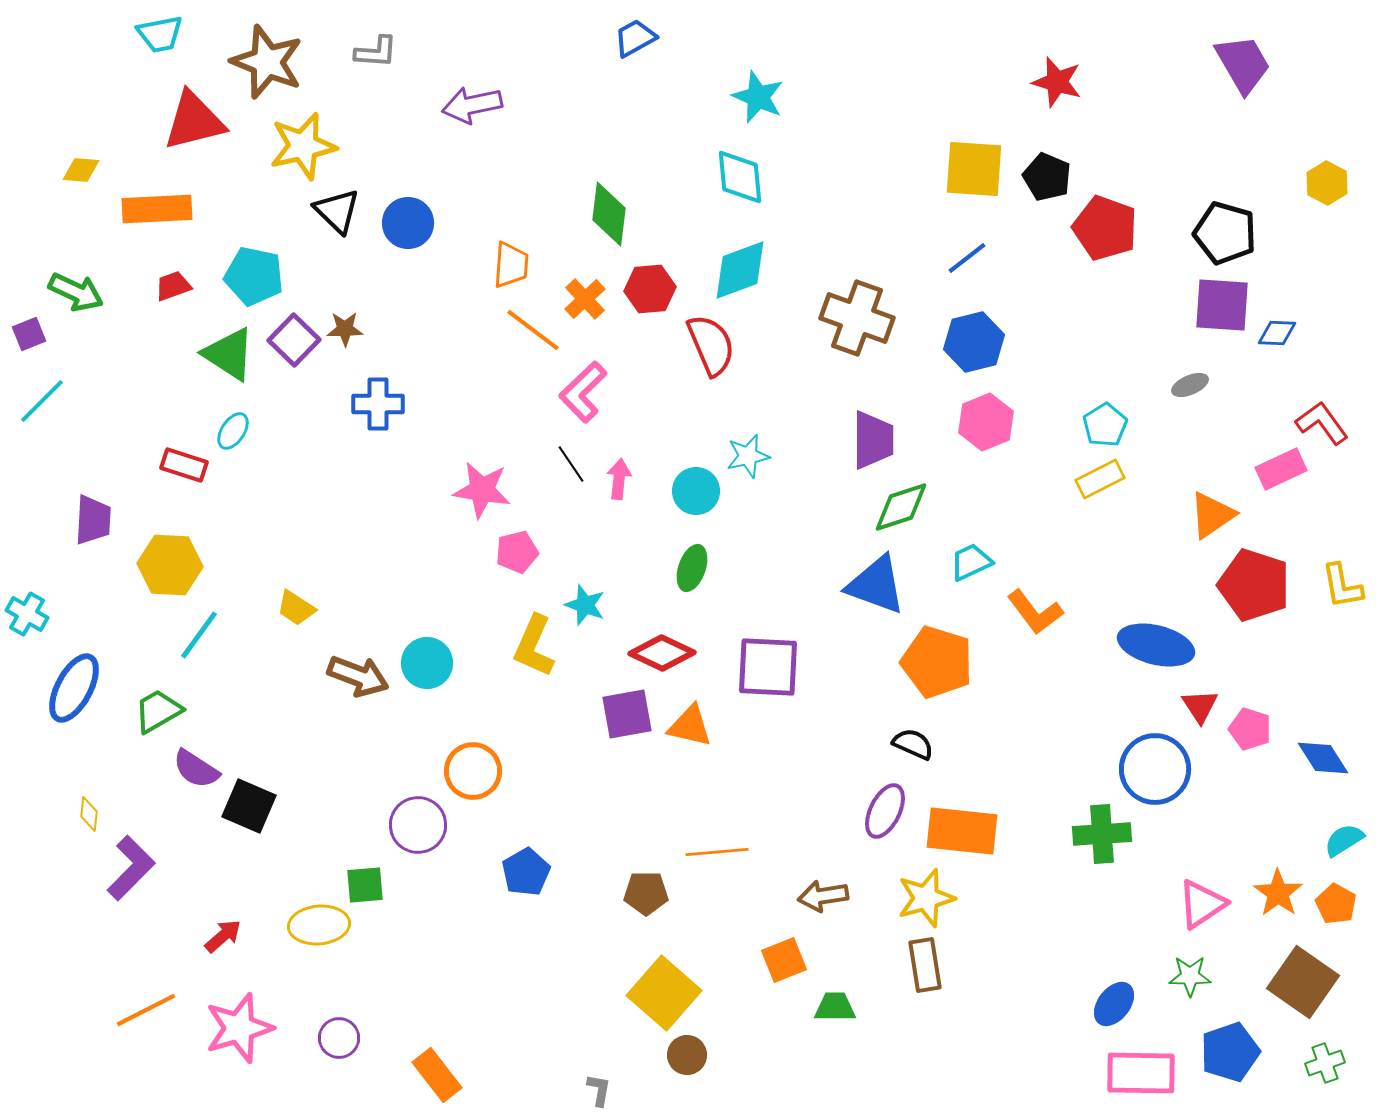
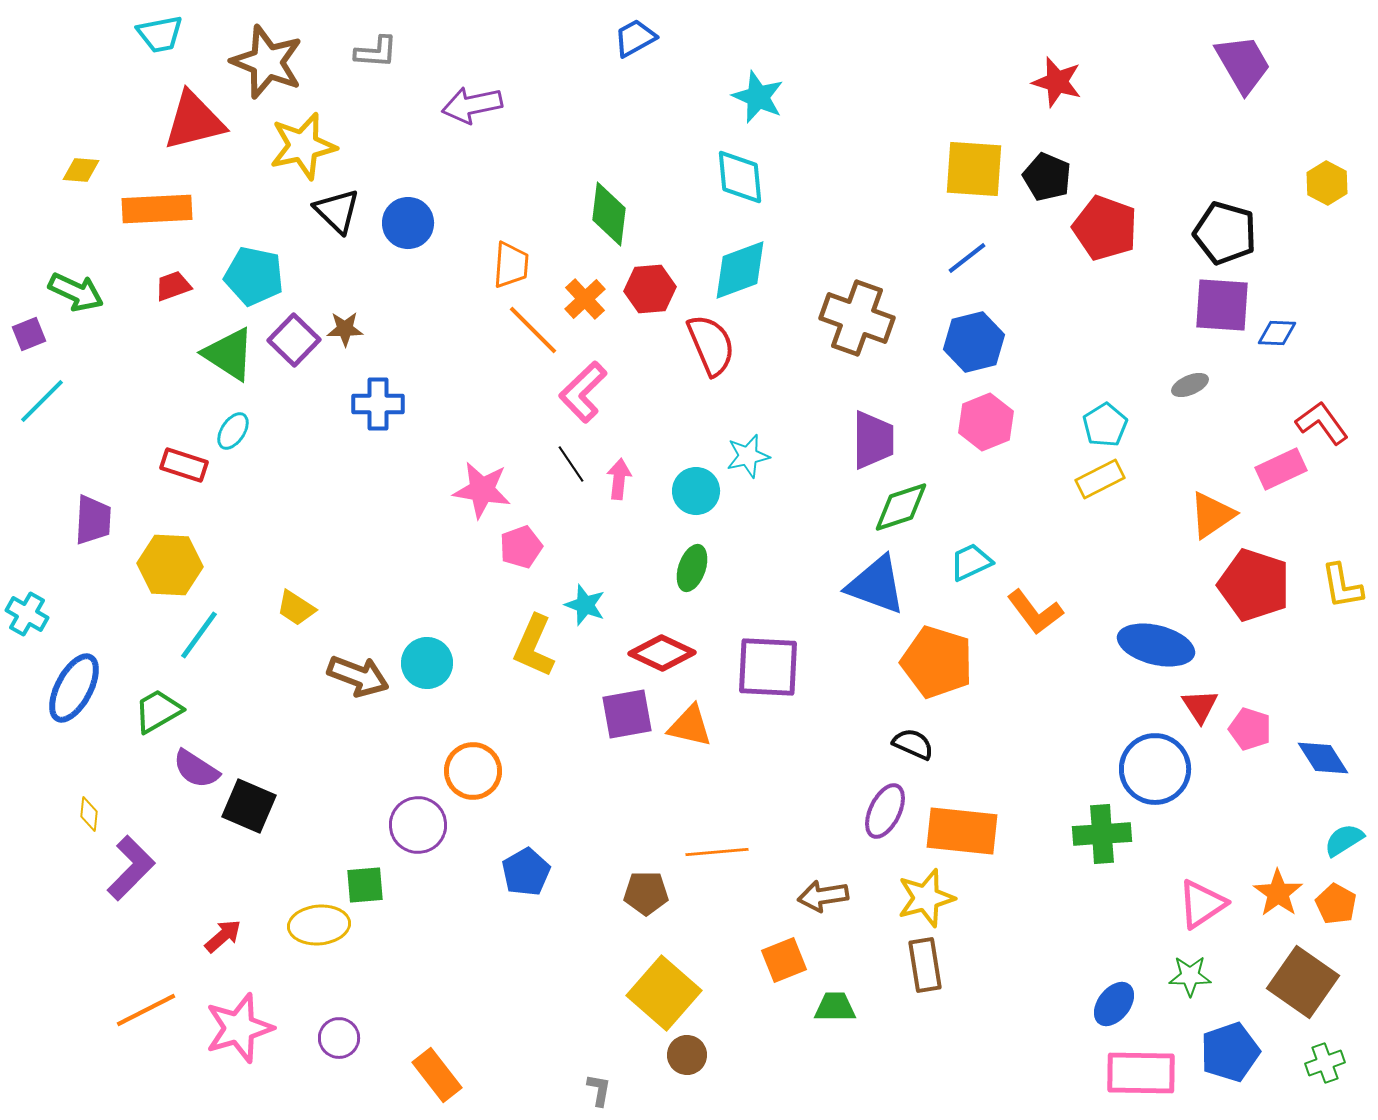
orange line at (533, 330): rotated 8 degrees clockwise
pink pentagon at (517, 552): moved 4 px right, 5 px up; rotated 6 degrees counterclockwise
